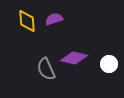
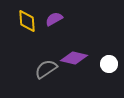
purple semicircle: rotated 12 degrees counterclockwise
gray semicircle: rotated 80 degrees clockwise
